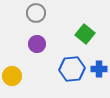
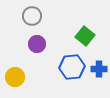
gray circle: moved 4 px left, 3 px down
green square: moved 2 px down
blue hexagon: moved 2 px up
yellow circle: moved 3 px right, 1 px down
